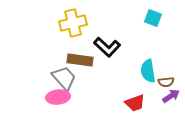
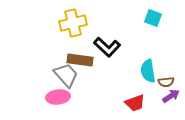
gray trapezoid: moved 2 px right, 3 px up
